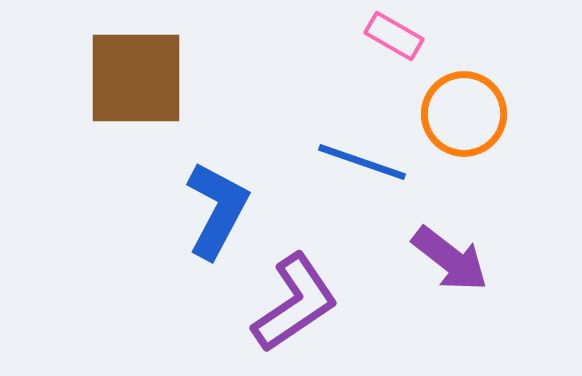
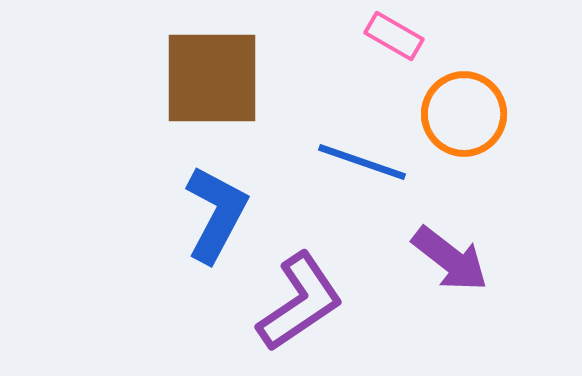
brown square: moved 76 px right
blue L-shape: moved 1 px left, 4 px down
purple L-shape: moved 5 px right, 1 px up
